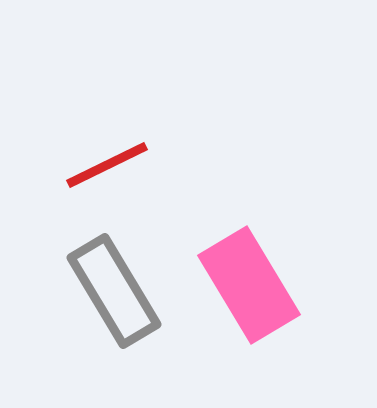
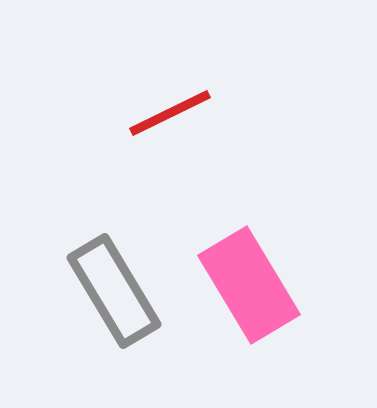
red line: moved 63 px right, 52 px up
